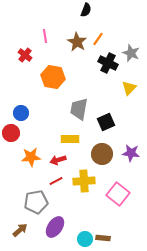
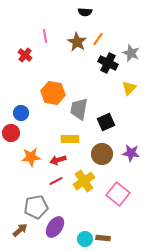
black semicircle: moved 1 px left, 2 px down; rotated 72 degrees clockwise
orange hexagon: moved 16 px down
yellow cross: rotated 30 degrees counterclockwise
gray pentagon: moved 5 px down
